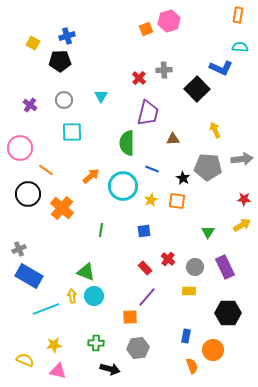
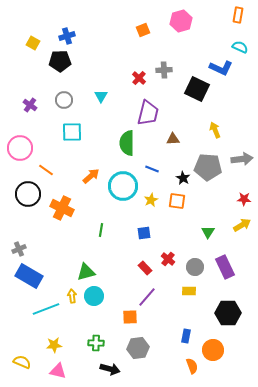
pink hexagon at (169, 21): moved 12 px right
orange square at (146, 29): moved 3 px left, 1 px down
cyan semicircle at (240, 47): rotated 21 degrees clockwise
black square at (197, 89): rotated 20 degrees counterclockwise
orange cross at (62, 208): rotated 15 degrees counterclockwise
blue square at (144, 231): moved 2 px down
green triangle at (86, 272): rotated 36 degrees counterclockwise
yellow semicircle at (25, 360): moved 3 px left, 2 px down
